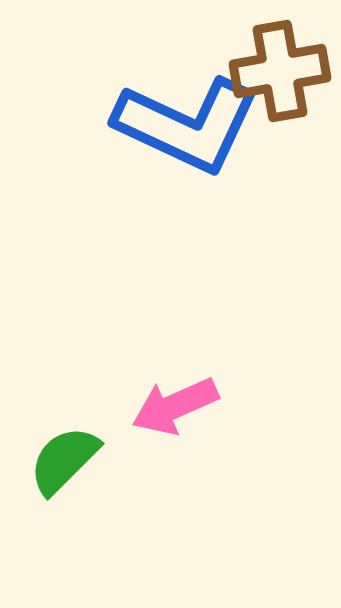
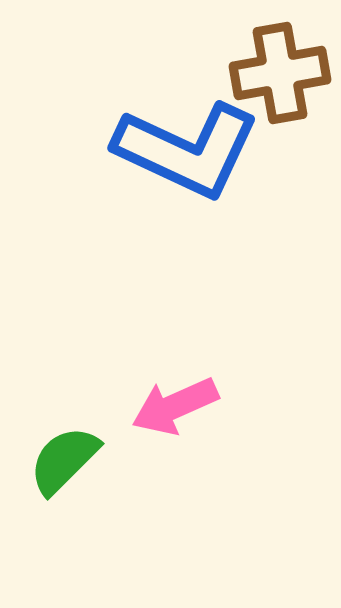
brown cross: moved 2 px down
blue L-shape: moved 25 px down
